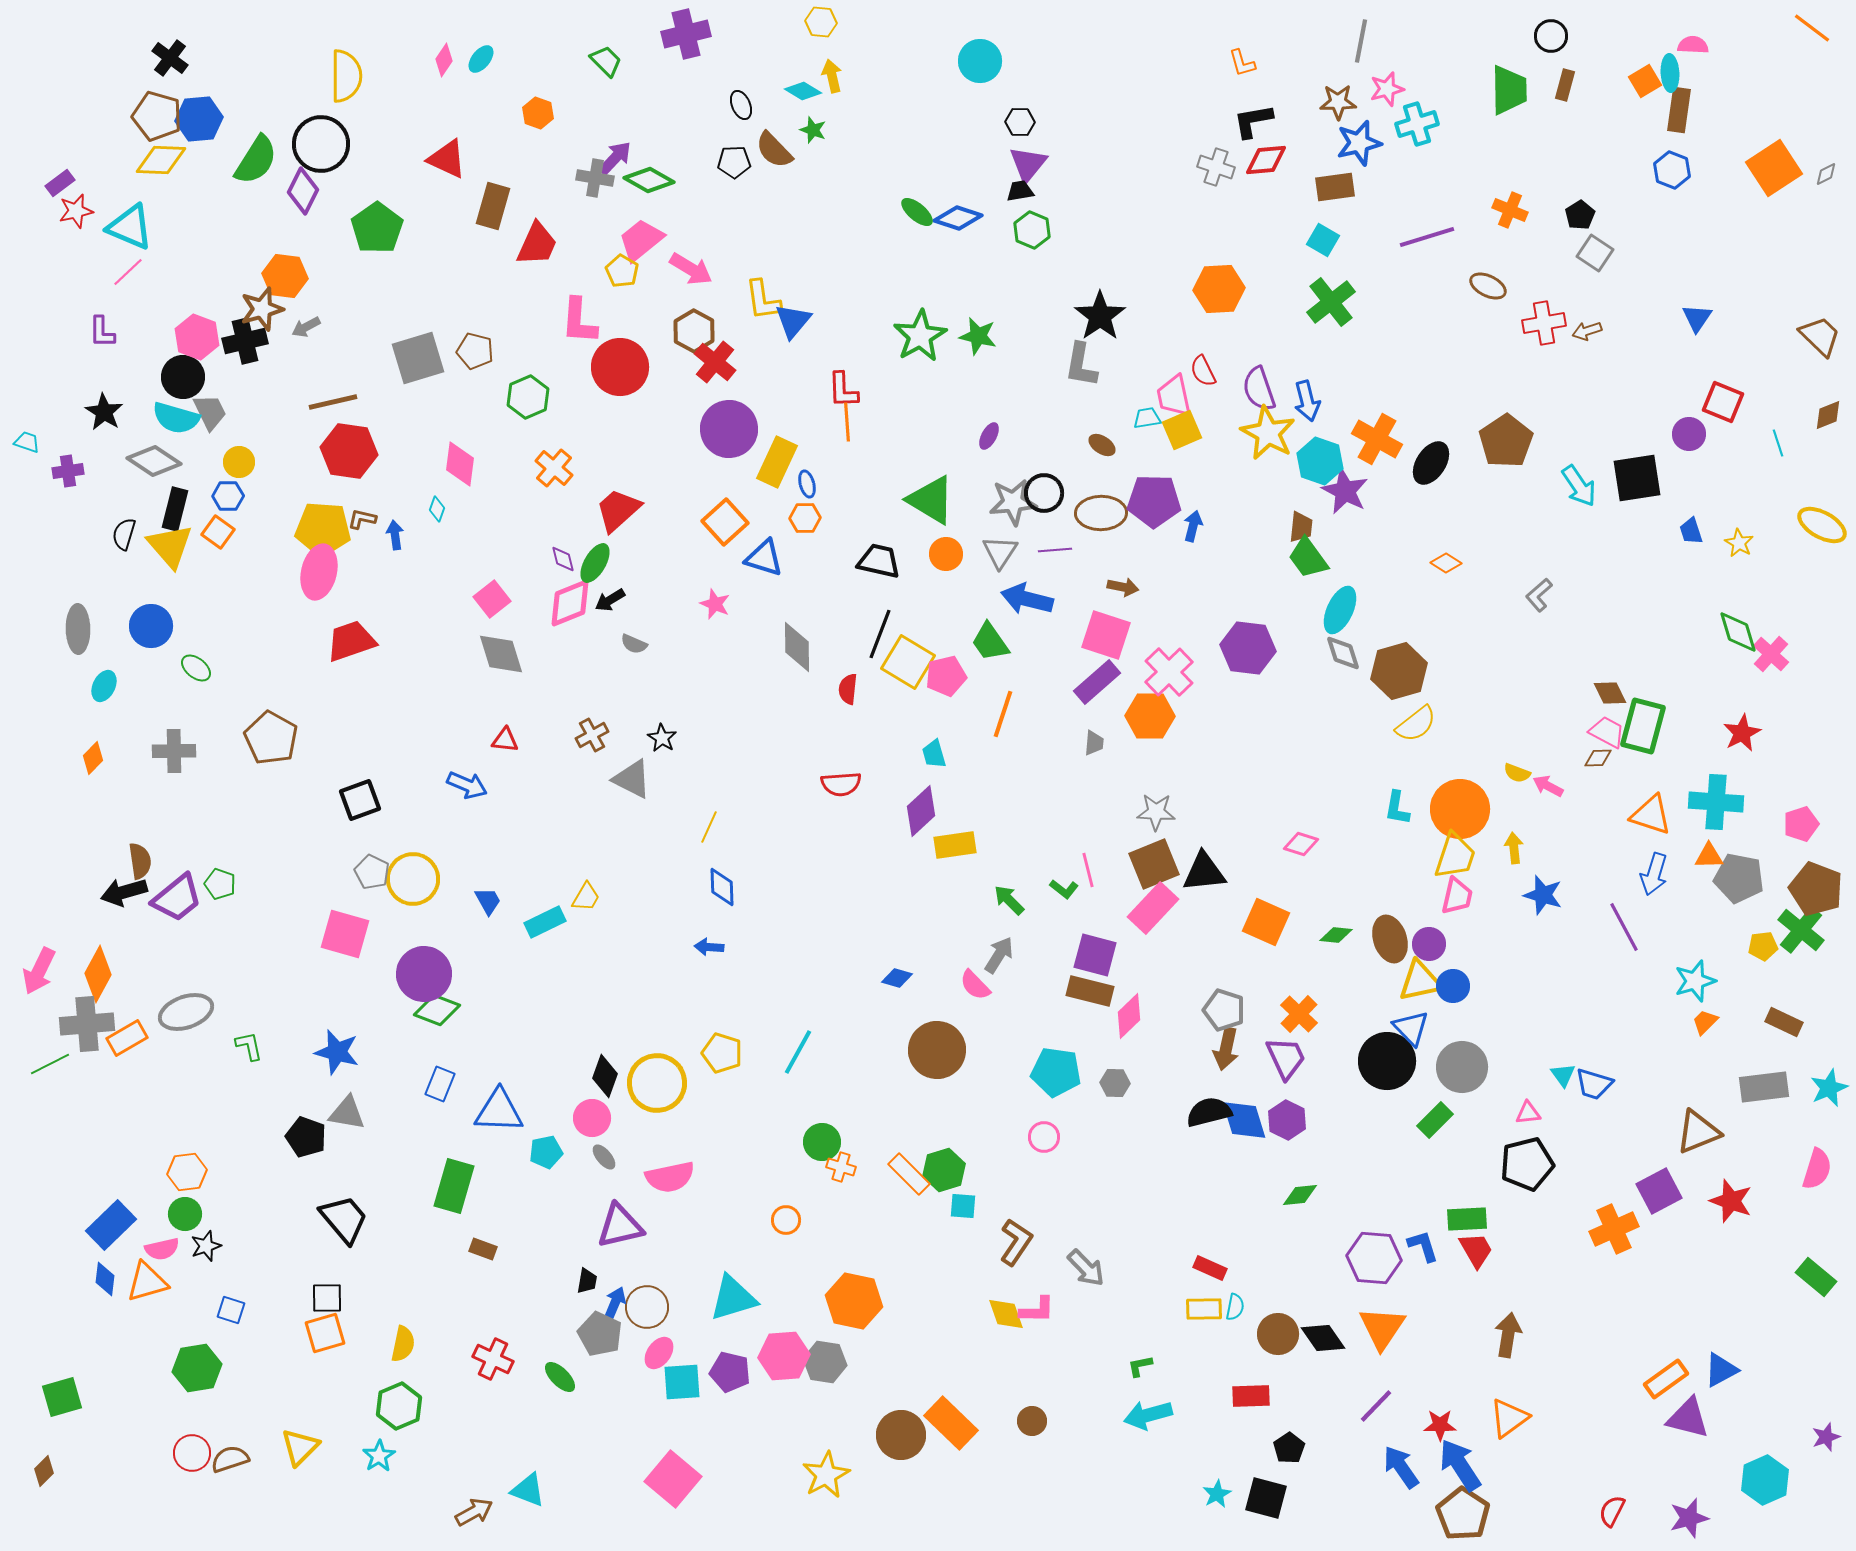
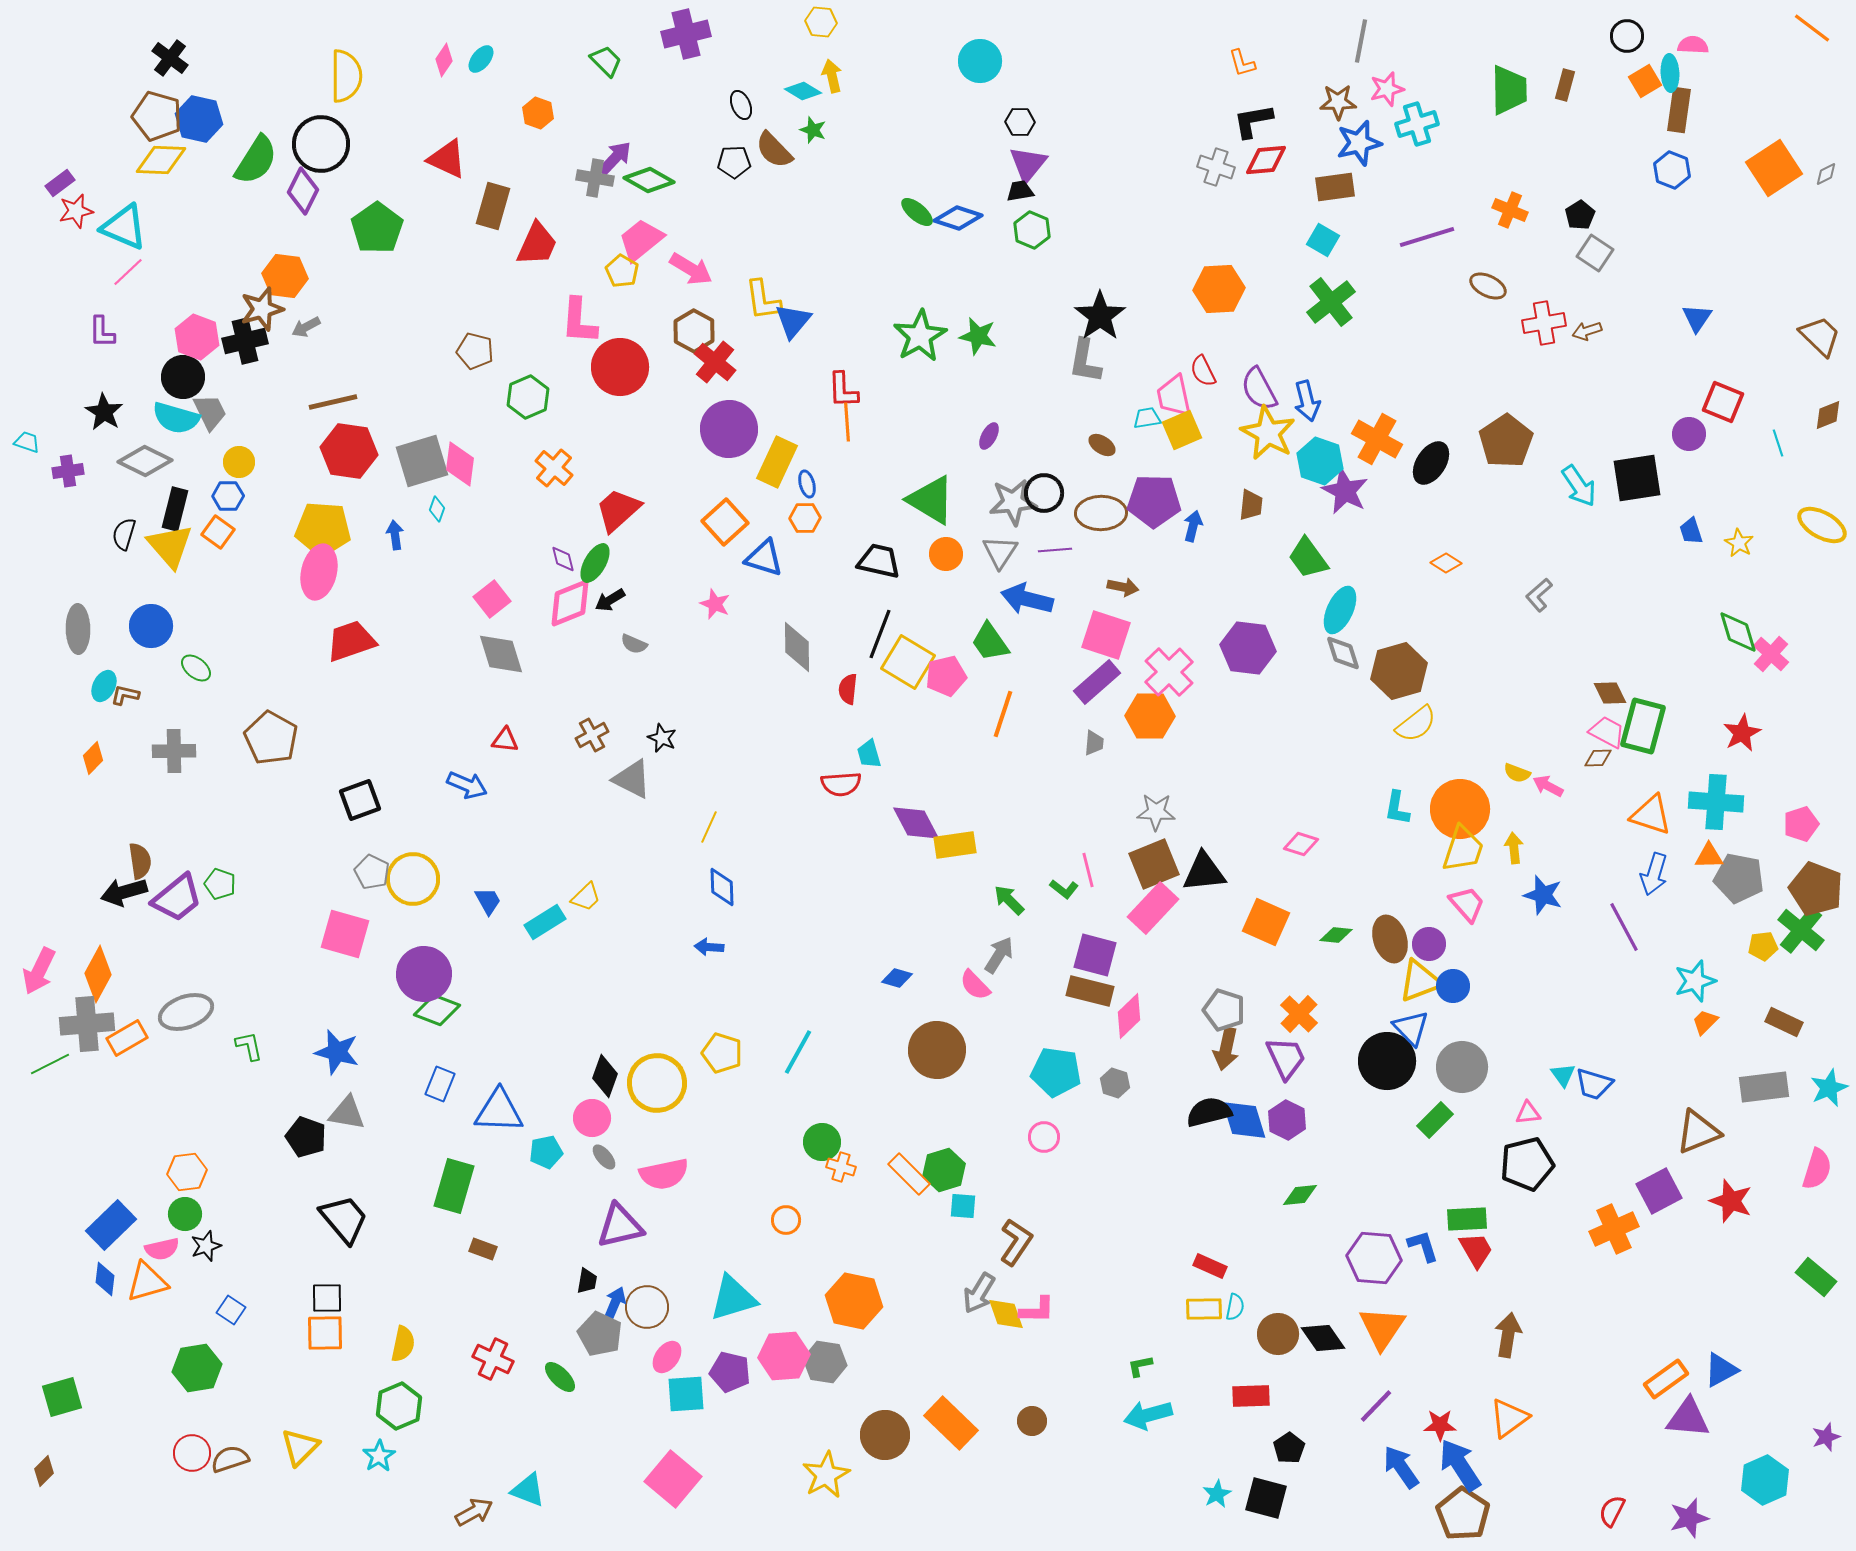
black circle at (1551, 36): moved 76 px right
blue hexagon at (199, 119): rotated 18 degrees clockwise
cyan triangle at (130, 227): moved 6 px left
gray square at (418, 358): moved 4 px right, 103 px down
gray L-shape at (1081, 365): moved 4 px right, 4 px up
purple semicircle at (1259, 389): rotated 9 degrees counterclockwise
gray diamond at (154, 461): moved 9 px left; rotated 8 degrees counterclockwise
brown L-shape at (362, 519): moved 237 px left, 176 px down
brown trapezoid at (1301, 527): moved 50 px left, 22 px up
black star at (662, 738): rotated 8 degrees counterclockwise
cyan trapezoid at (934, 754): moved 65 px left
purple diamond at (921, 811): moved 5 px left, 12 px down; rotated 75 degrees counterclockwise
yellow trapezoid at (1455, 856): moved 8 px right, 7 px up
pink trapezoid at (1457, 896): moved 10 px right, 8 px down; rotated 54 degrees counterclockwise
yellow trapezoid at (586, 897): rotated 16 degrees clockwise
cyan rectangle at (545, 922): rotated 6 degrees counterclockwise
yellow triangle at (1420, 981): rotated 9 degrees counterclockwise
gray hexagon at (1115, 1083): rotated 16 degrees clockwise
pink semicircle at (670, 1177): moved 6 px left, 3 px up
gray arrow at (1086, 1268): moved 107 px left, 25 px down; rotated 75 degrees clockwise
red rectangle at (1210, 1268): moved 2 px up
blue square at (231, 1310): rotated 16 degrees clockwise
orange square at (325, 1333): rotated 15 degrees clockwise
pink ellipse at (659, 1353): moved 8 px right, 4 px down
cyan square at (682, 1382): moved 4 px right, 12 px down
purple triangle at (1688, 1418): rotated 9 degrees counterclockwise
brown circle at (901, 1435): moved 16 px left
